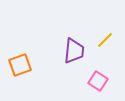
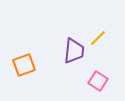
yellow line: moved 7 px left, 2 px up
orange square: moved 4 px right
